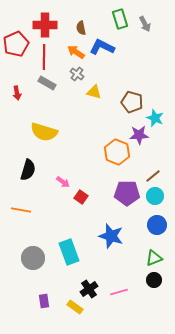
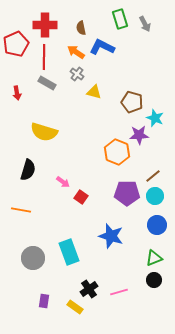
purple rectangle: rotated 16 degrees clockwise
